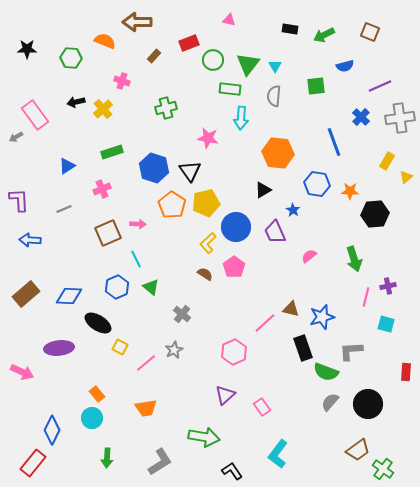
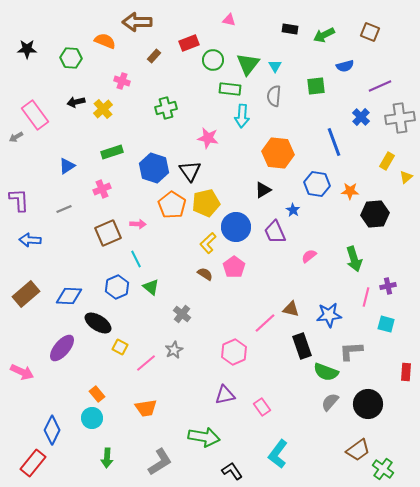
cyan arrow at (241, 118): moved 1 px right, 2 px up
blue star at (322, 317): moved 7 px right, 2 px up; rotated 10 degrees clockwise
purple ellipse at (59, 348): moved 3 px right; rotated 44 degrees counterclockwise
black rectangle at (303, 348): moved 1 px left, 2 px up
purple triangle at (225, 395): rotated 30 degrees clockwise
